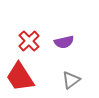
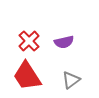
red trapezoid: moved 7 px right, 1 px up
